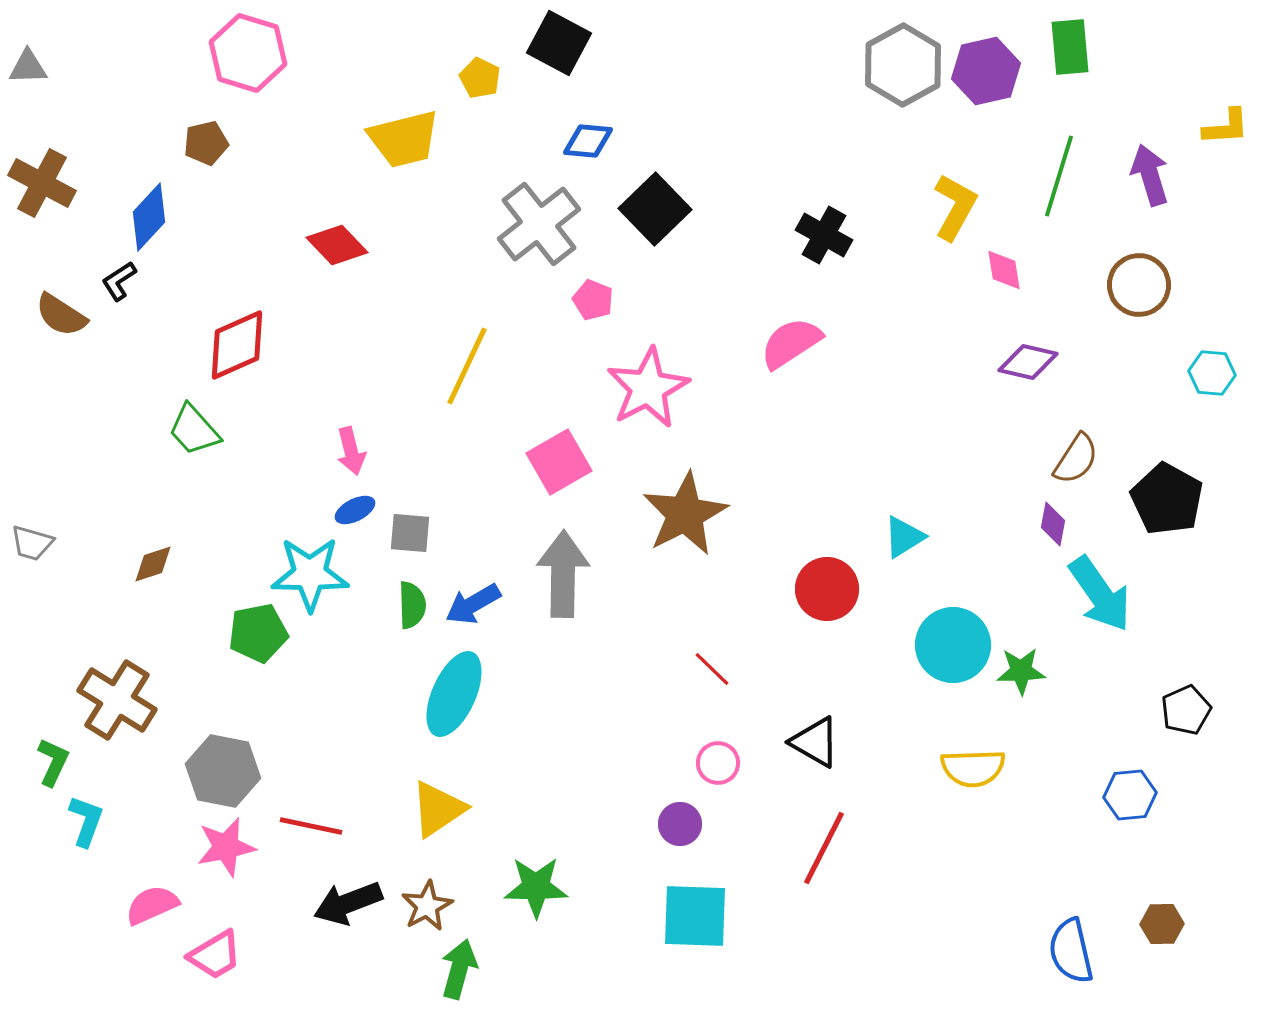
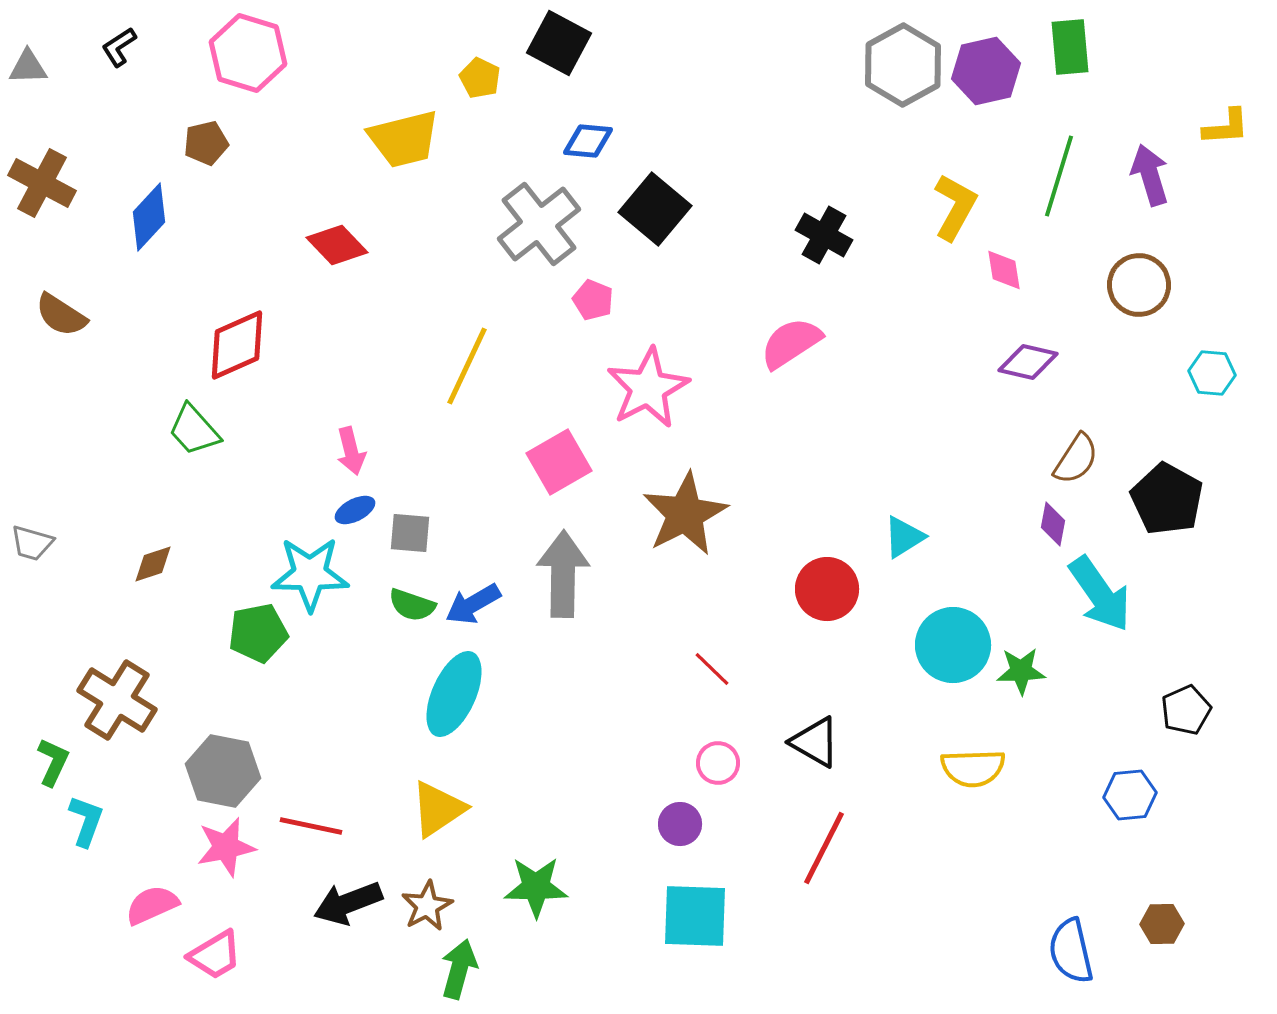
black square at (655, 209): rotated 6 degrees counterclockwise
black L-shape at (119, 281): moved 234 px up
green semicircle at (412, 605): rotated 111 degrees clockwise
